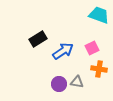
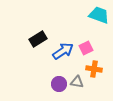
pink square: moved 6 px left
orange cross: moved 5 px left
